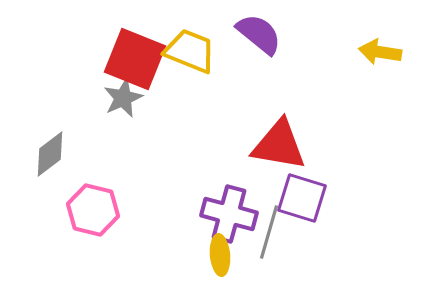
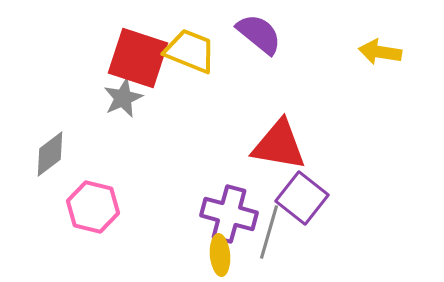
red square: moved 3 px right, 1 px up; rotated 4 degrees counterclockwise
purple square: rotated 21 degrees clockwise
pink hexagon: moved 3 px up
